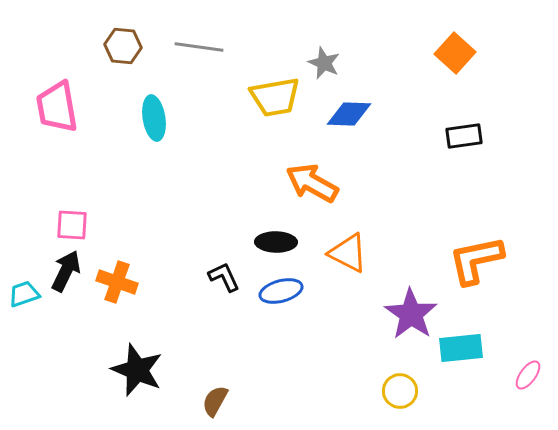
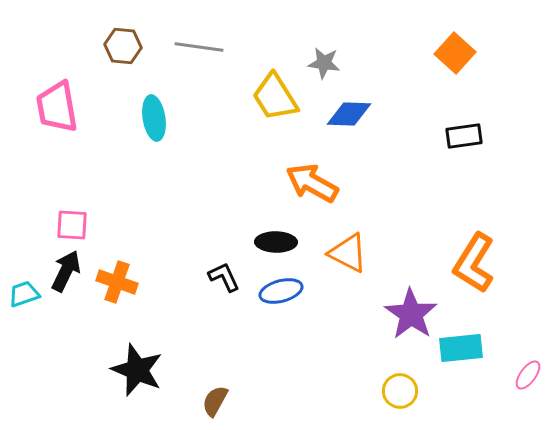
gray star: rotated 16 degrees counterclockwise
yellow trapezoid: rotated 68 degrees clockwise
orange L-shape: moved 2 px left, 3 px down; rotated 46 degrees counterclockwise
